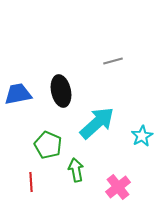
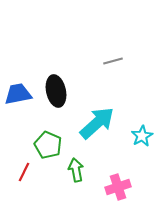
black ellipse: moved 5 px left
red line: moved 7 px left, 10 px up; rotated 30 degrees clockwise
pink cross: rotated 20 degrees clockwise
